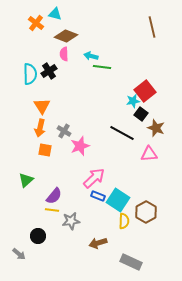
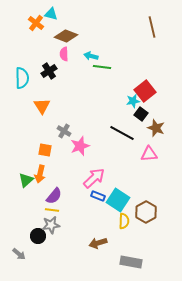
cyan triangle: moved 4 px left
cyan semicircle: moved 8 px left, 4 px down
orange arrow: moved 46 px down
gray star: moved 20 px left, 4 px down
gray rectangle: rotated 15 degrees counterclockwise
